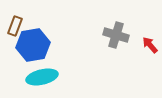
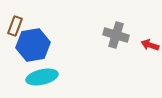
red arrow: rotated 30 degrees counterclockwise
